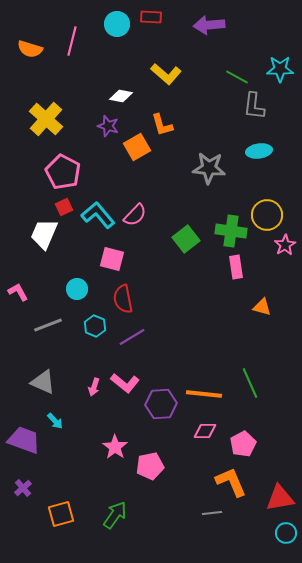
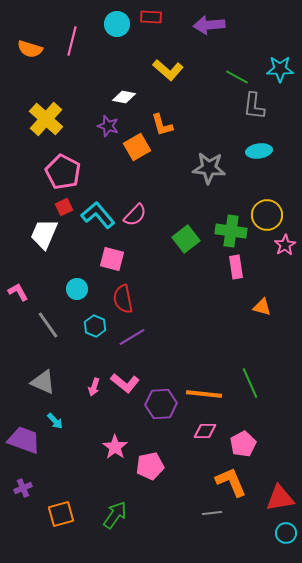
yellow L-shape at (166, 74): moved 2 px right, 4 px up
white diamond at (121, 96): moved 3 px right, 1 px down
gray line at (48, 325): rotated 76 degrees clockwise
purple cross at (23, 488): rotated 18 degrees clockwise
